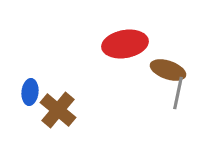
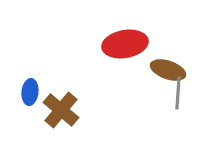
gray line: rotated 8 degrees counterclockwise
brown cross: moved 3 px right
